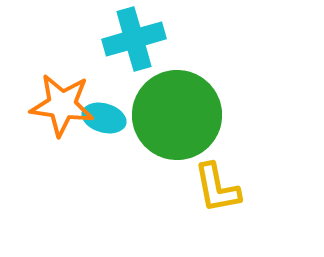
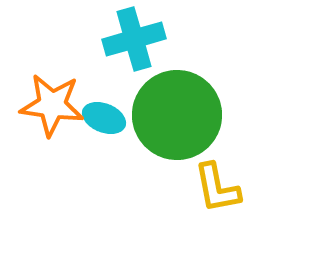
orange star: moved 10 px left
cyan ellipse: rotated 6 degrees clockwise
